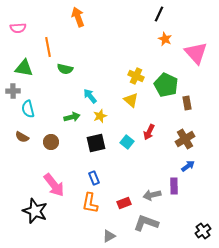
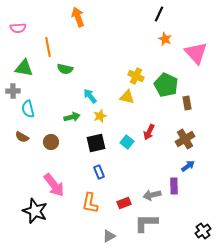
yellow triangle: moved 4 px left, 3 px up; rotated 28 degrees counterclockwise
blue rectangle: moved 5 px right, 6 px up
gray L-shape: rotated 20 degrees counterclockwise
